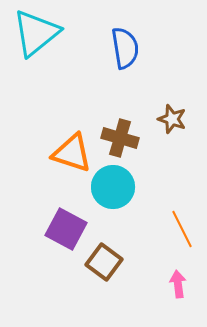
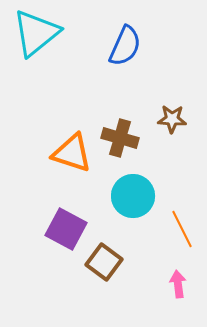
blue semicircle: moved 2 px up; rotated 33 degrees clockwise
brown star: rotated 16 degrees counterclockwise
cyan circle: moved 20 px right, 9 px down
